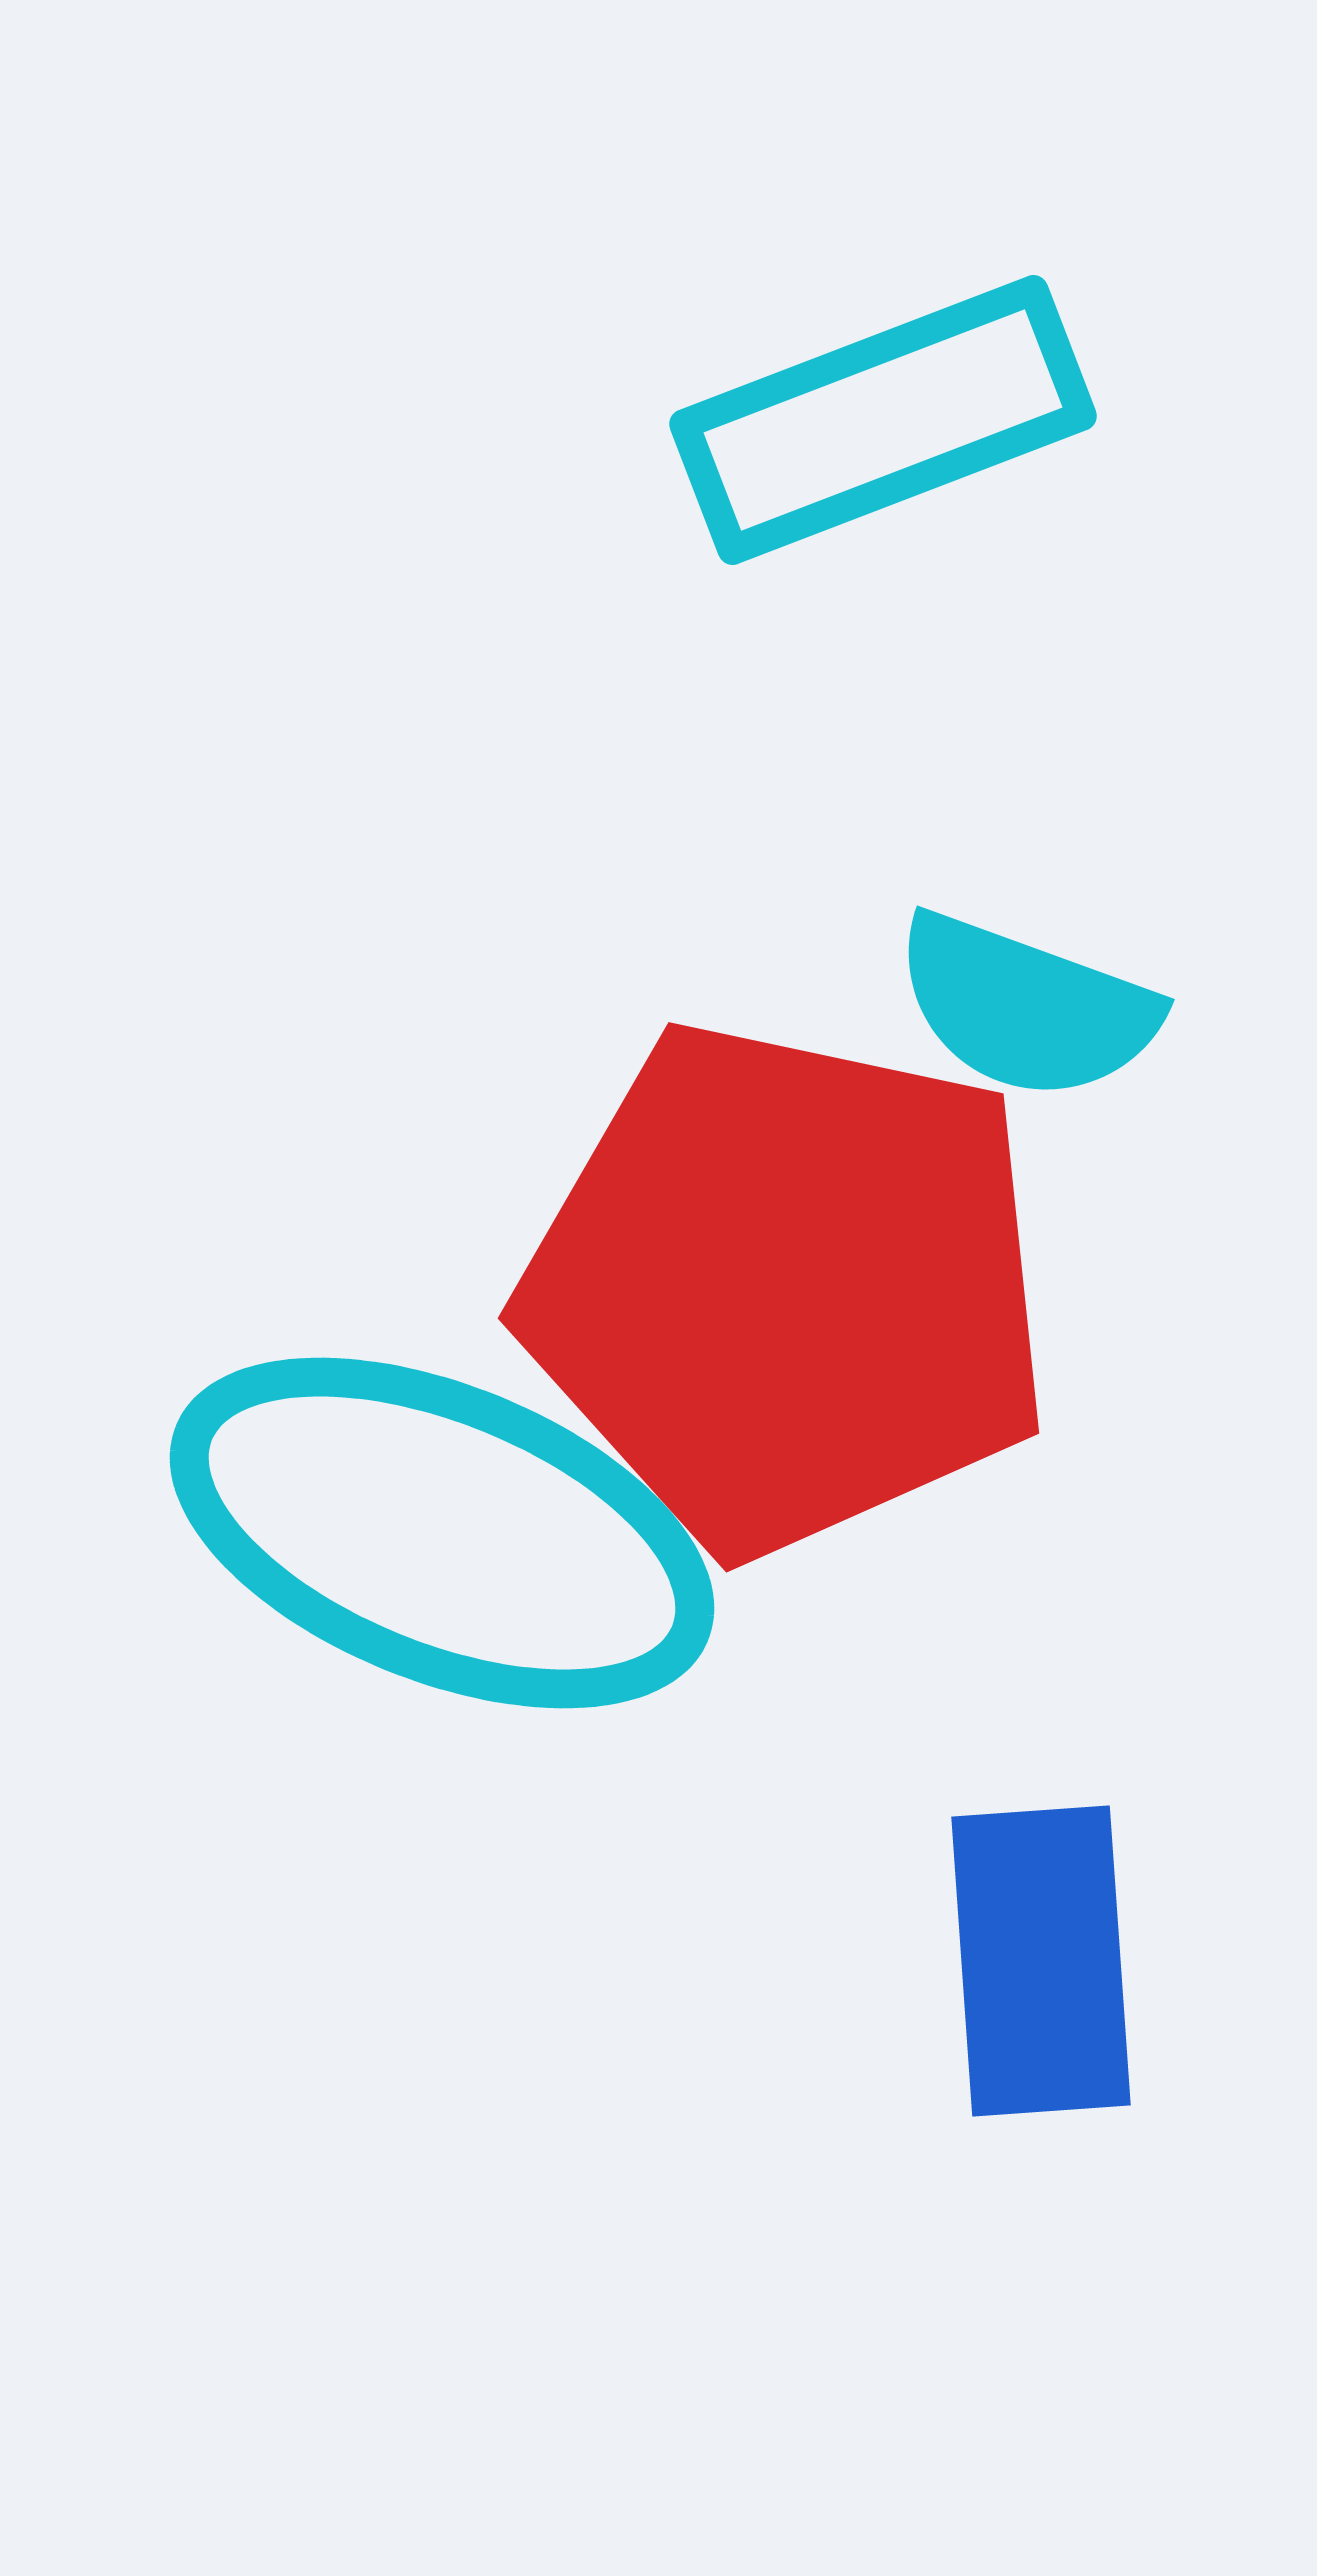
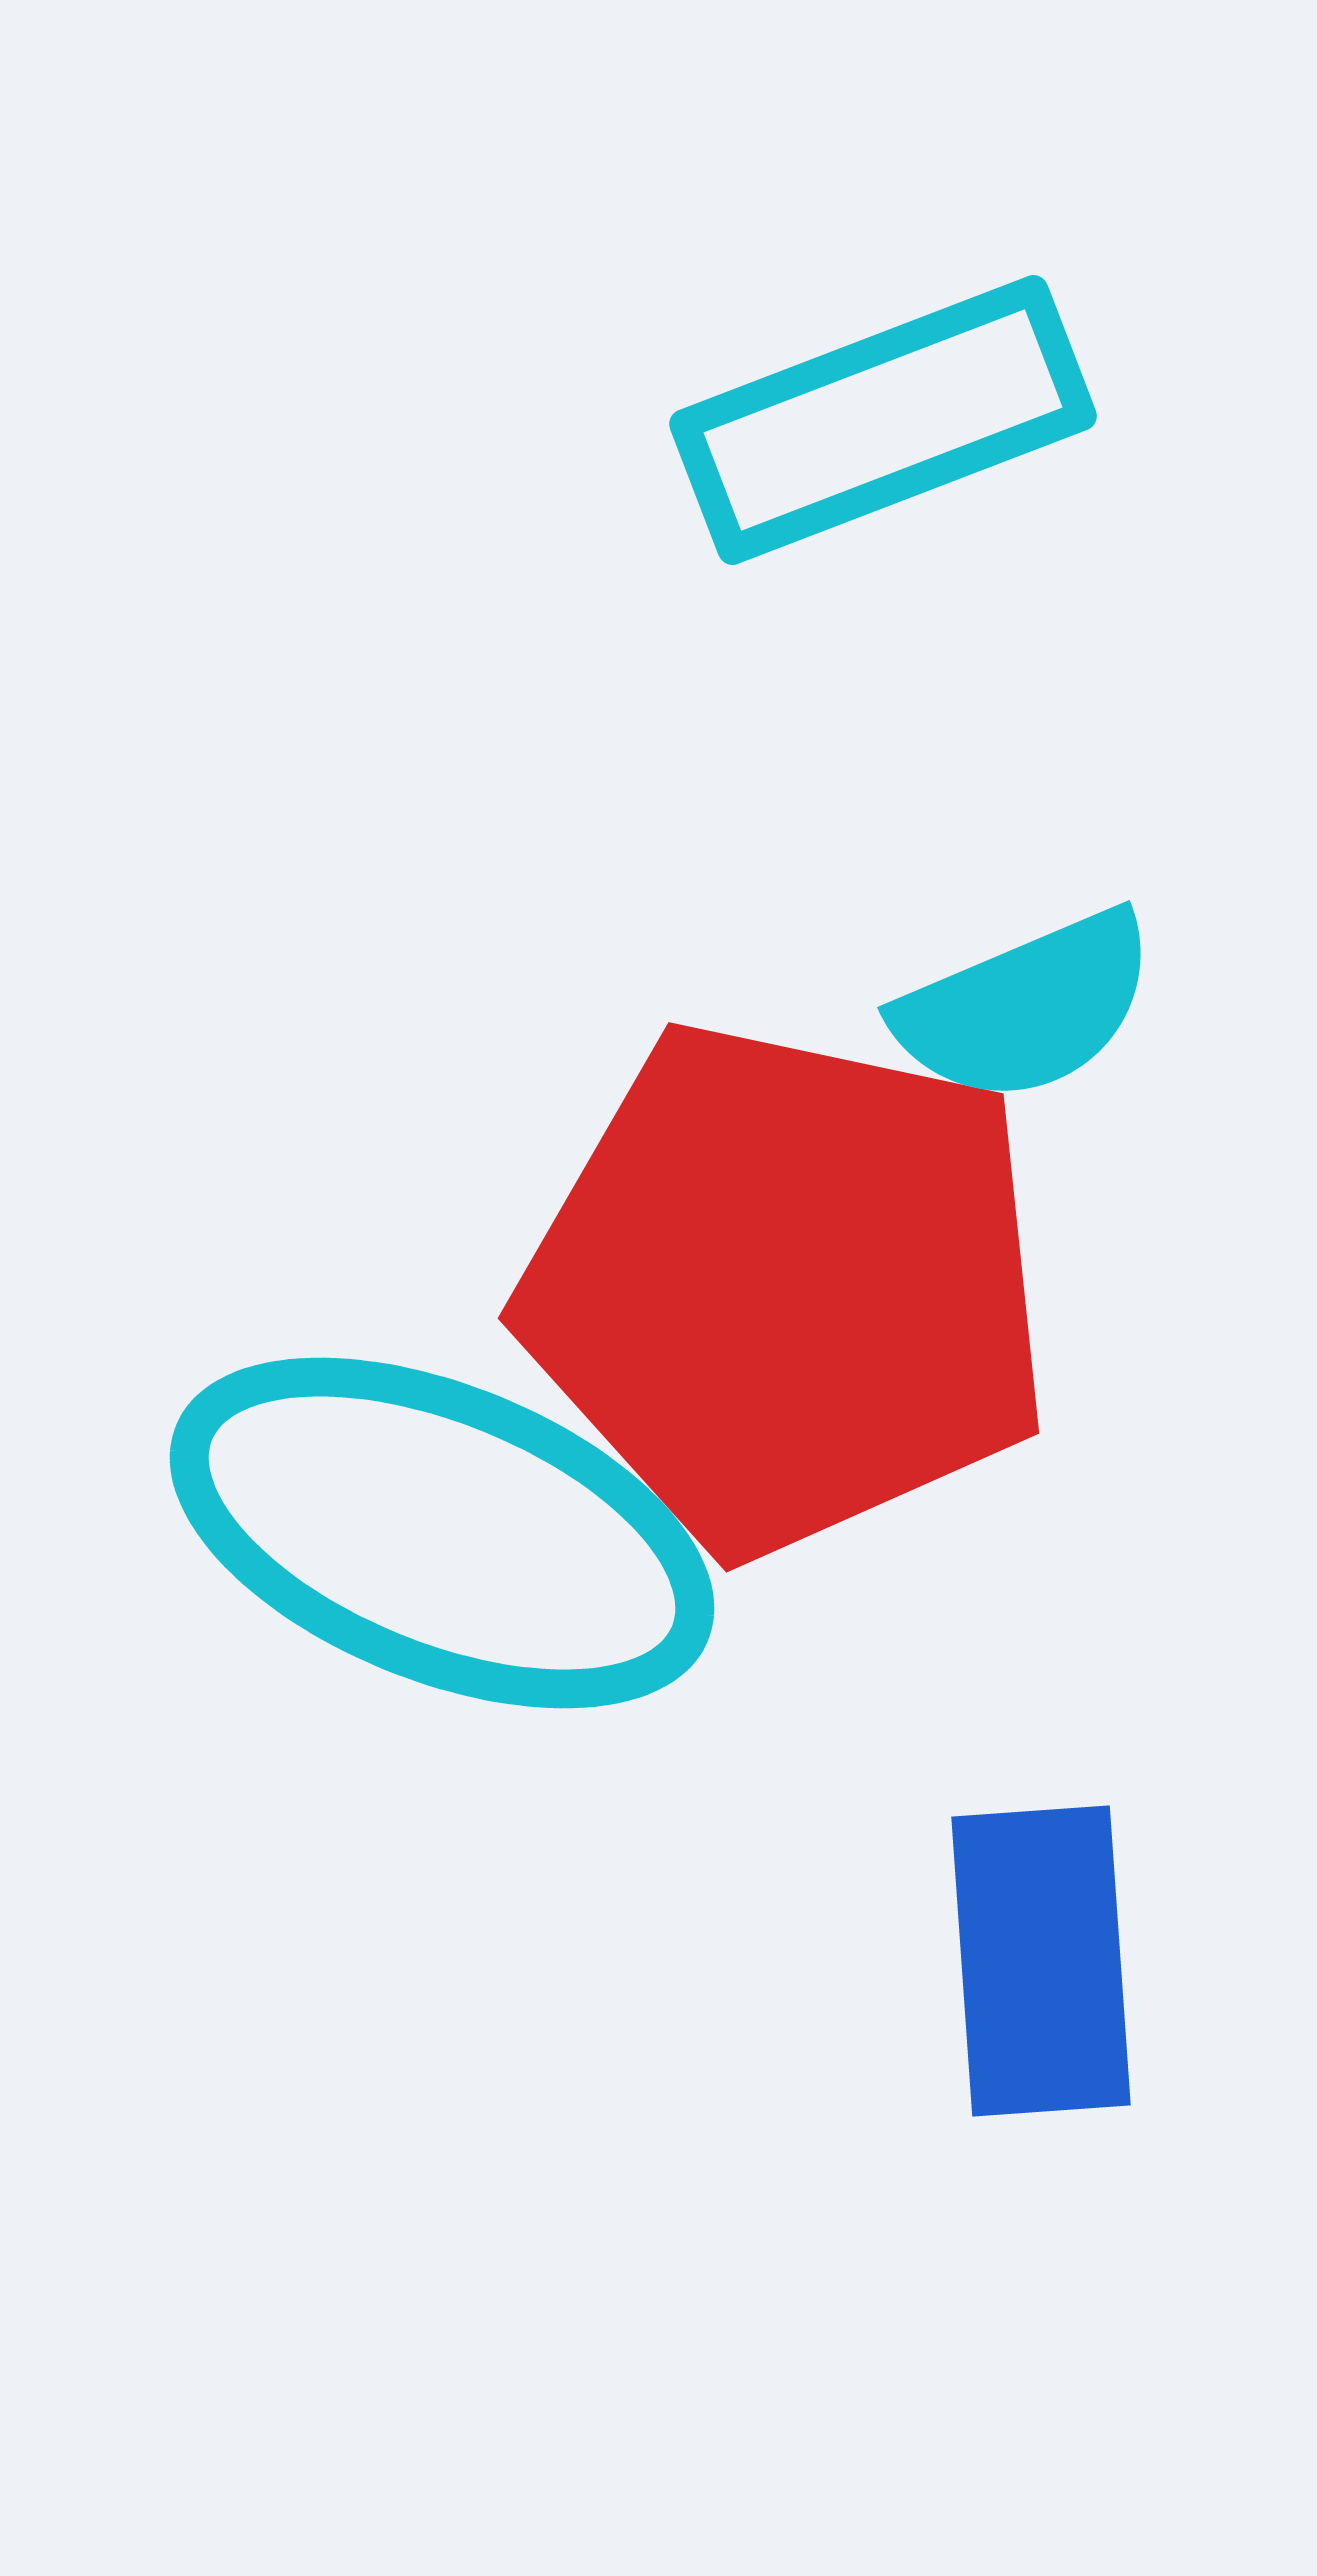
cyan semicircle: rotated 43 degrees counterclockwise
